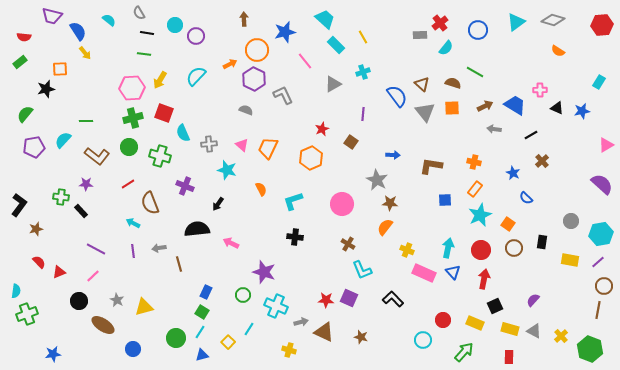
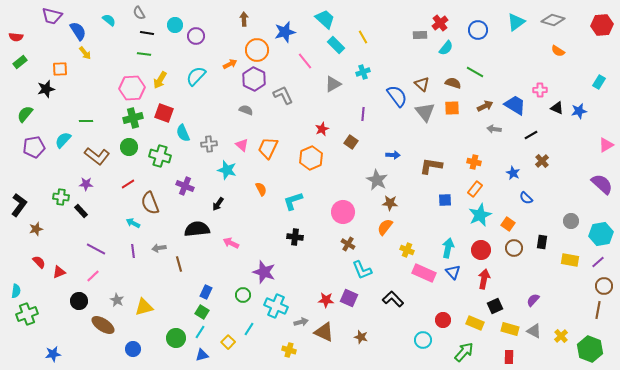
red semicircle at (24, 37): moved 8 px left
blue star at (582, 111): moved 3 px left
pink circle at (342, 204): moved 1 px right, 8 px down
